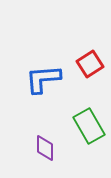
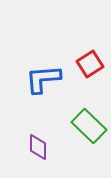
green rectangle: rotated 16 degrees counterclockwise
purple diamond: moved 7 px left, 1 px up
